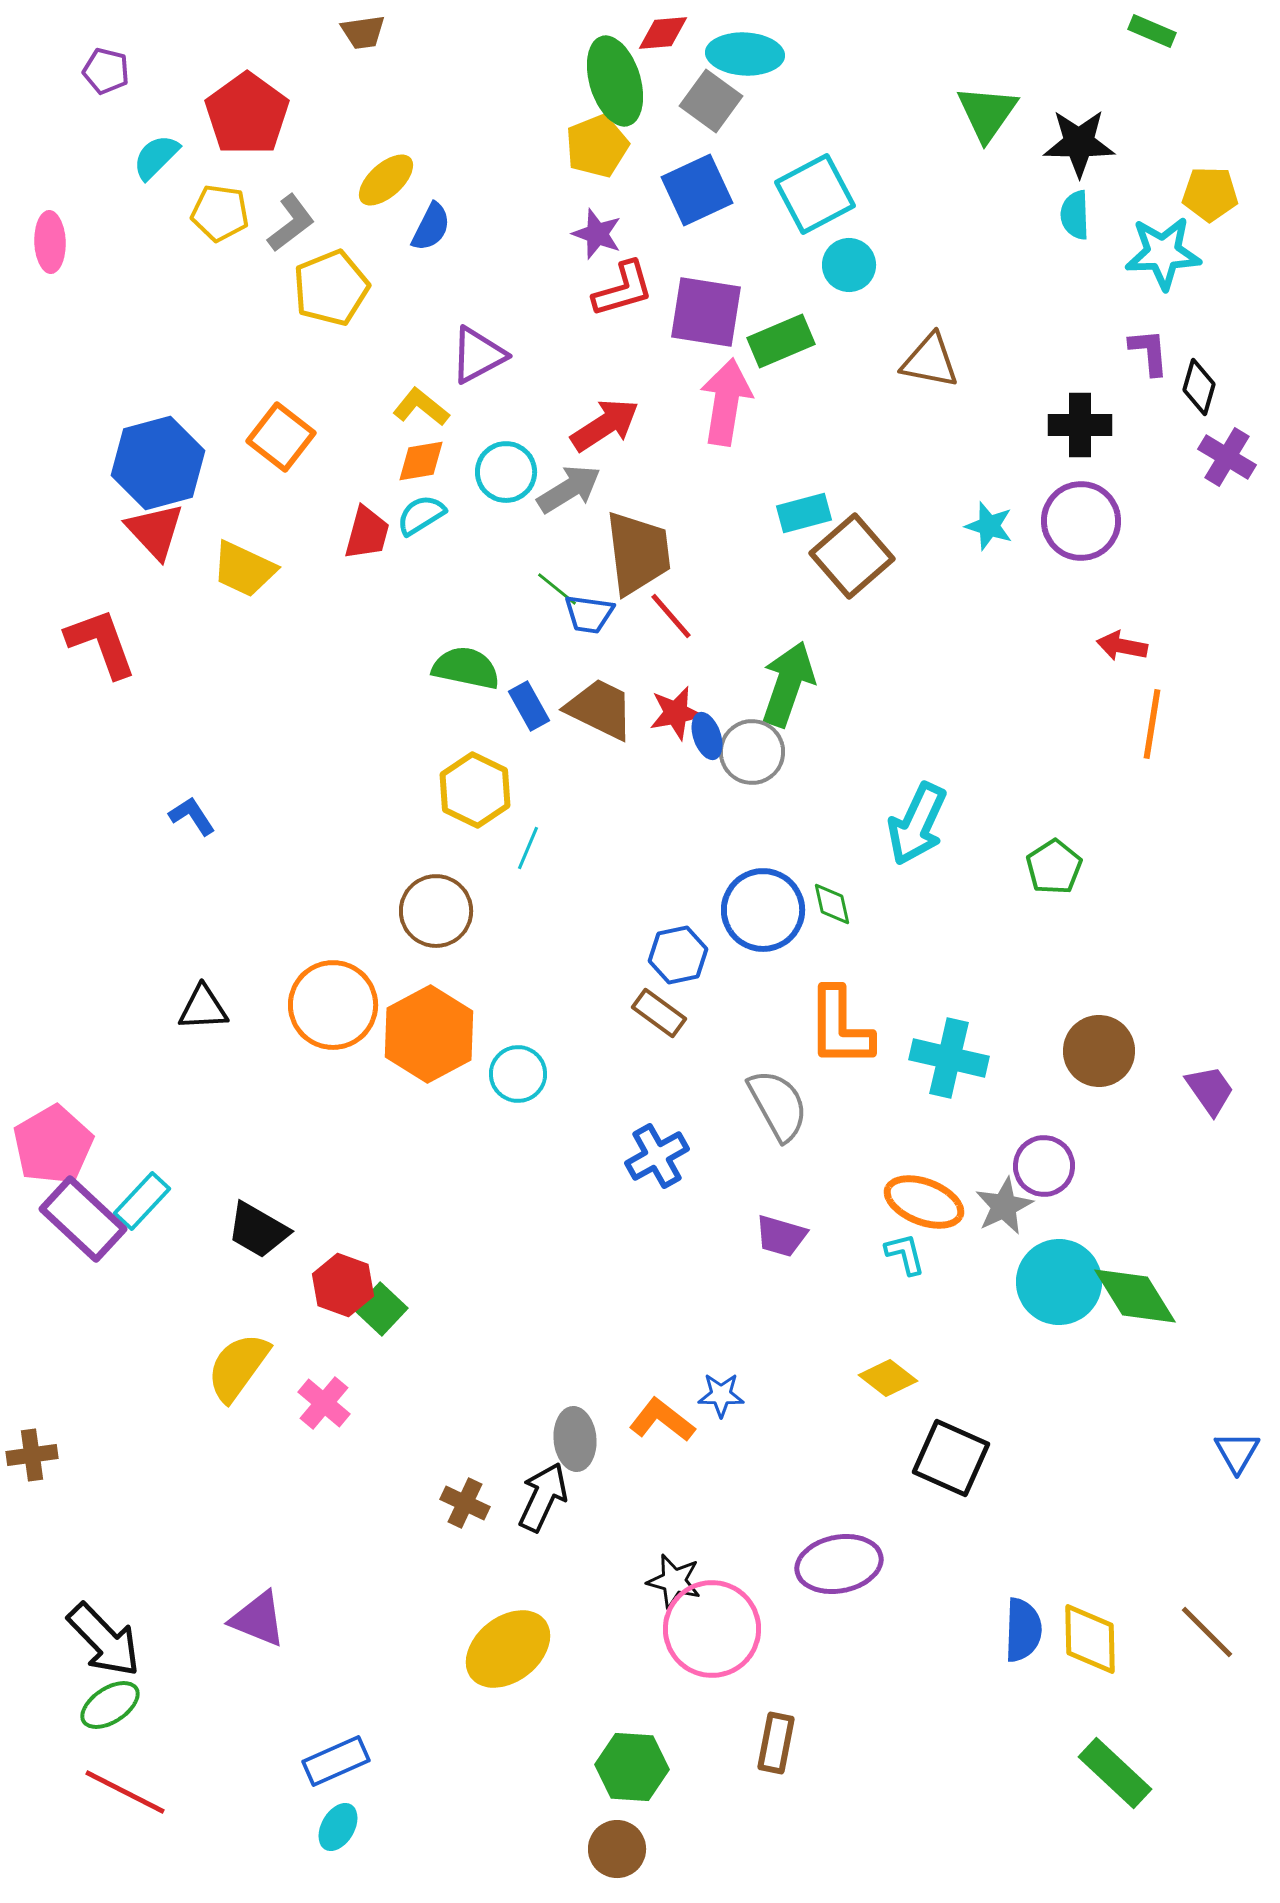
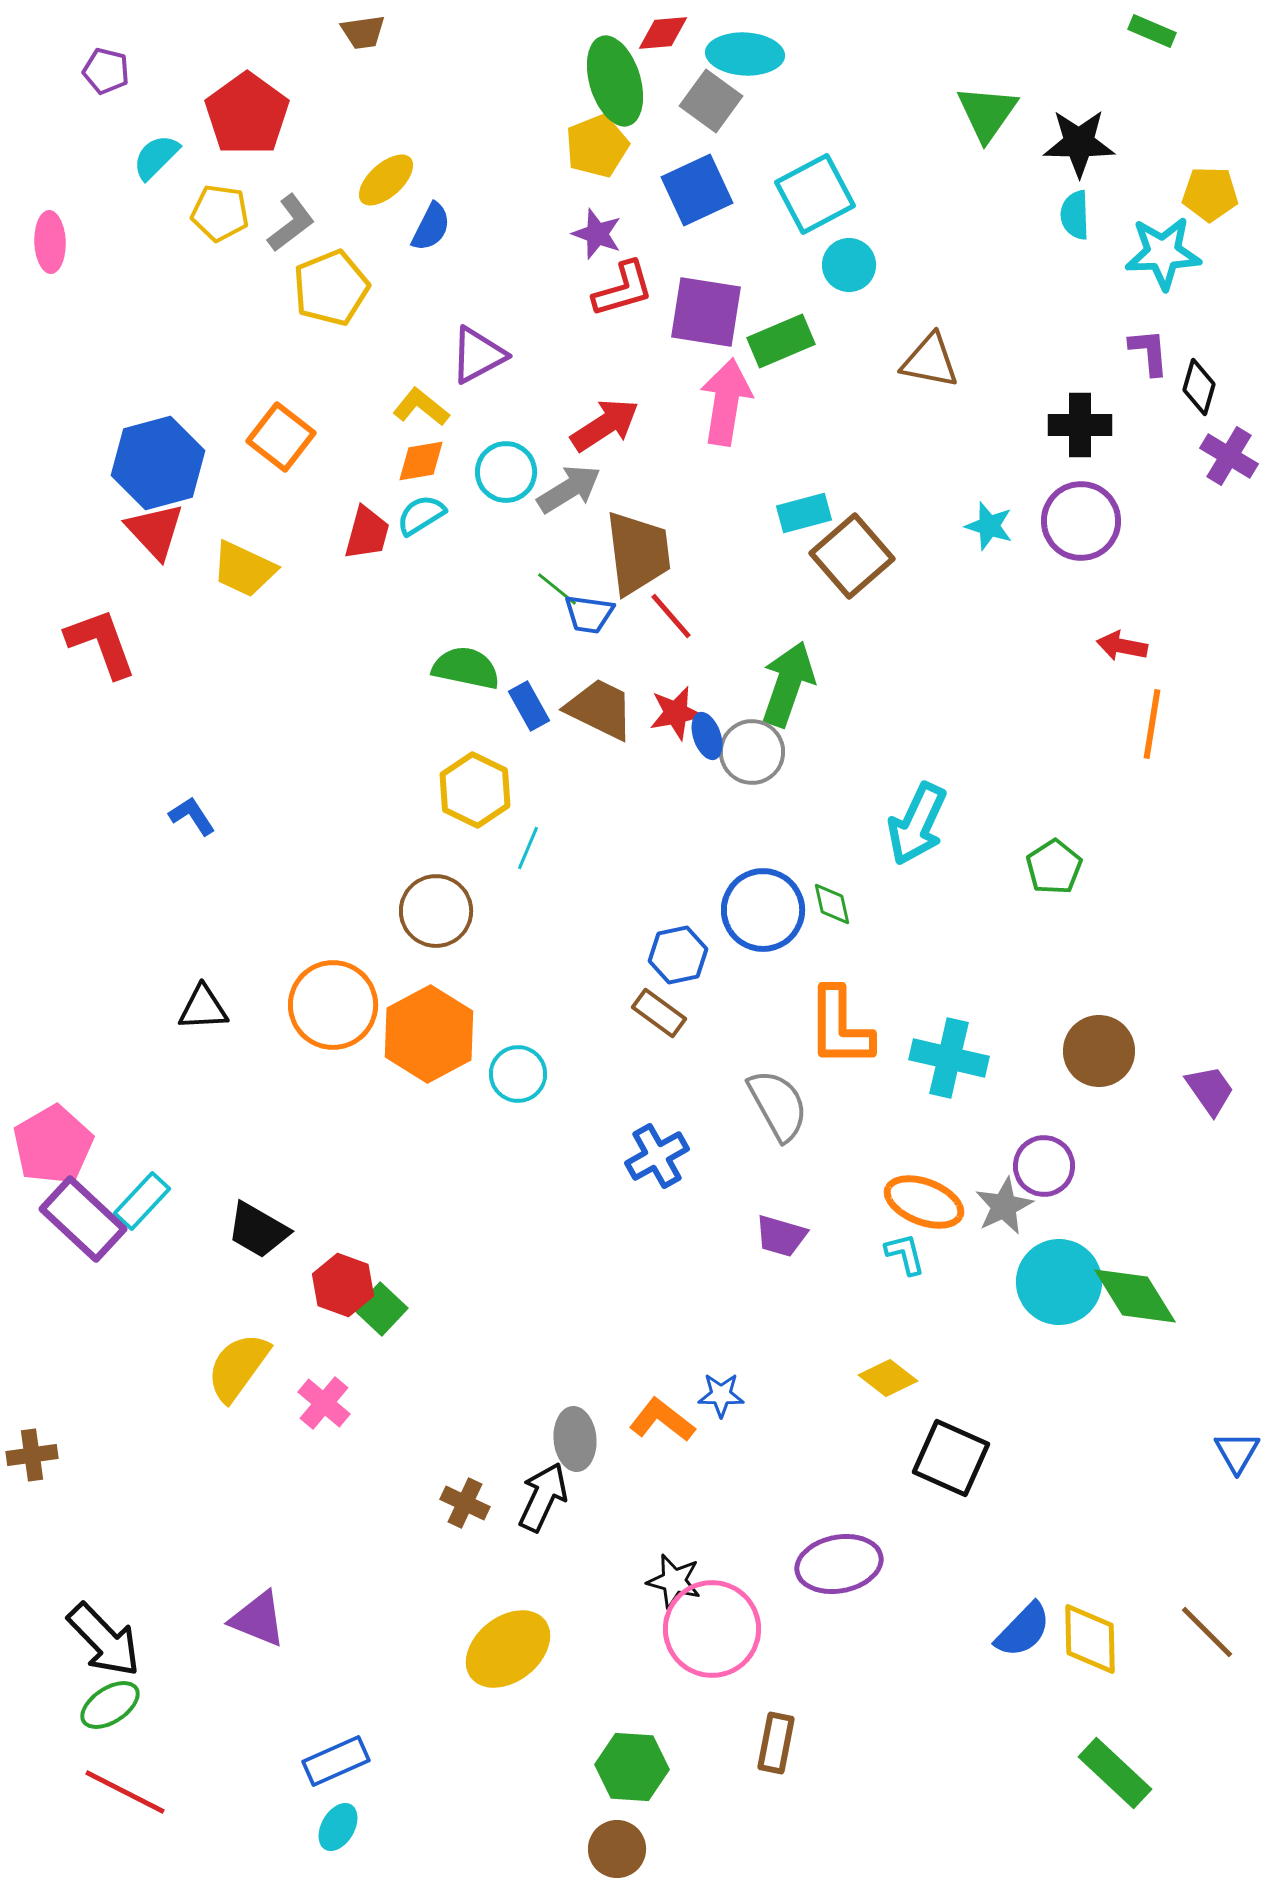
purple cross at (1227, 457): moved 2 px right, 1 px up
blue semicircle at (1023, 1630): rotated 42 degrees clockwise
